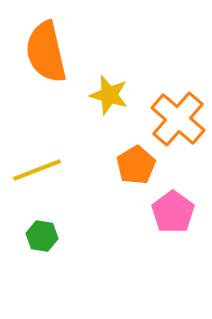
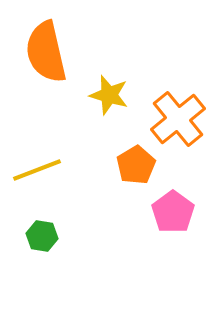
orange cross: rotated 10 degrees clockwise
